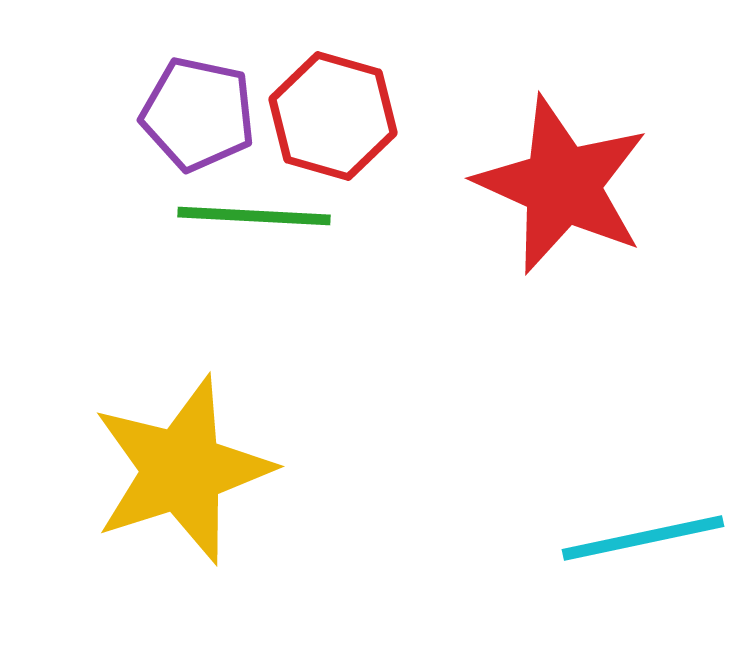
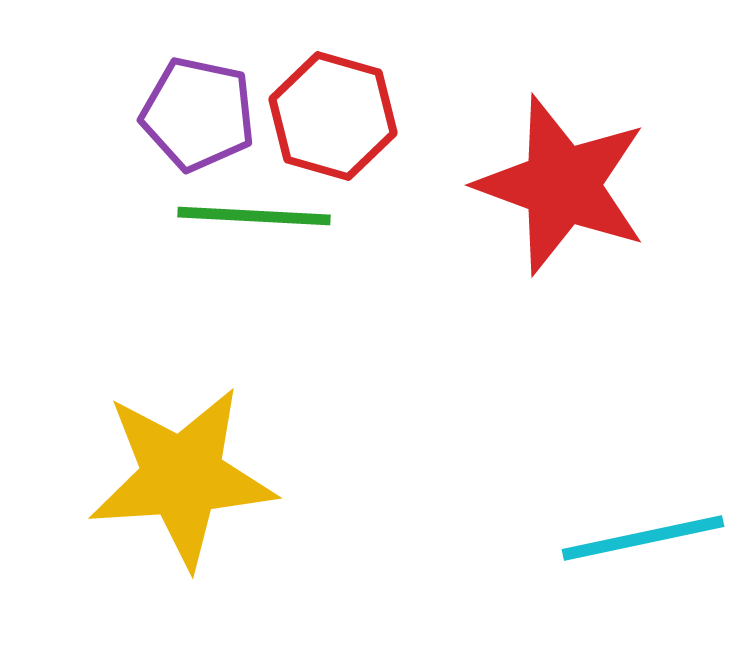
red star: rotated 4 degrees counterclockwise
yellow star: moved 7 px down; rotated 14 degrees clockwise
